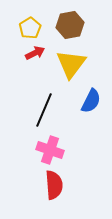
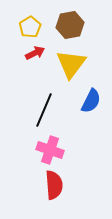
yellow pentagon: moved 1 px up
